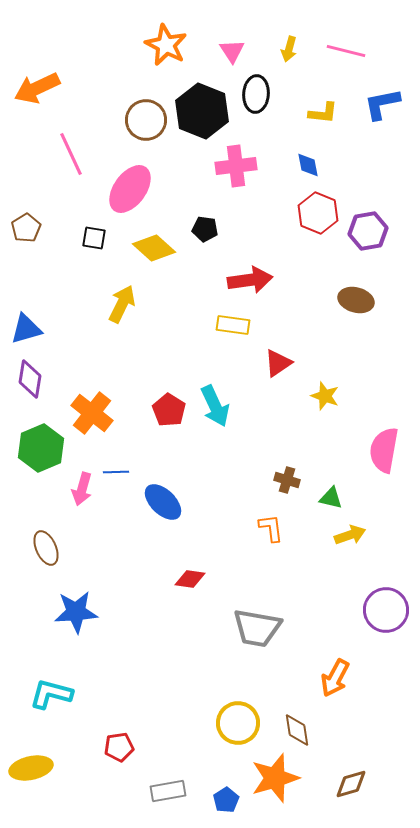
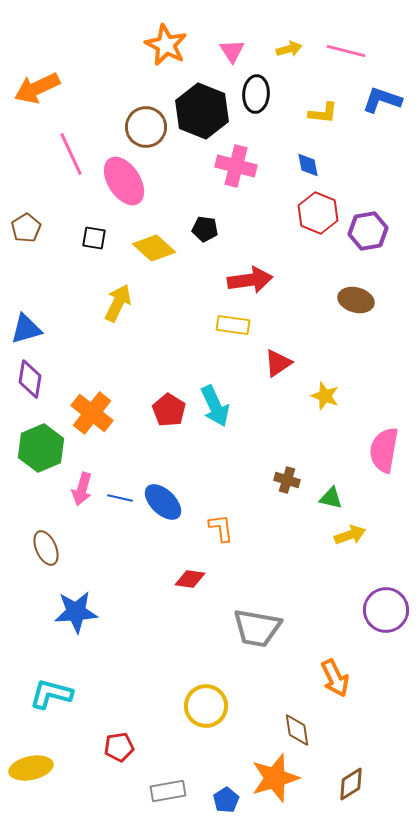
yellow arrow at (289, 49): rotated 120 degrees counterclockwise
blue L-shape at (382, 104): moved 4 px up; rotated 30 degrees clockwise
brown circle at (146, 120): moved 7 px down
pink cross at (236, 166): rotated 21 degrees clockwise
pink ellipse at (130, 189): moved 6 px left, 8 px up; rotated 69 degrees counterclockwise
yellow arrow at (122, 304): moved 4 px left, 1 px up
blue line at (116, 472): moved 4 px right, 26 px down; rotated 15 degrees clockwise
orange L-shape at (271, 528): moved 50 px left
orange arrow at (335, 678): rotated 54 degrees counterclockwise
yellow circle at (238, 723): moved 32 px left, 17 px up
brown diamond at (351, 784): rotated 16 degrees counterclockwise
